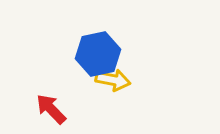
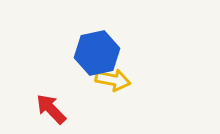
blue hexagon: moved 1 px left, 1 px up
